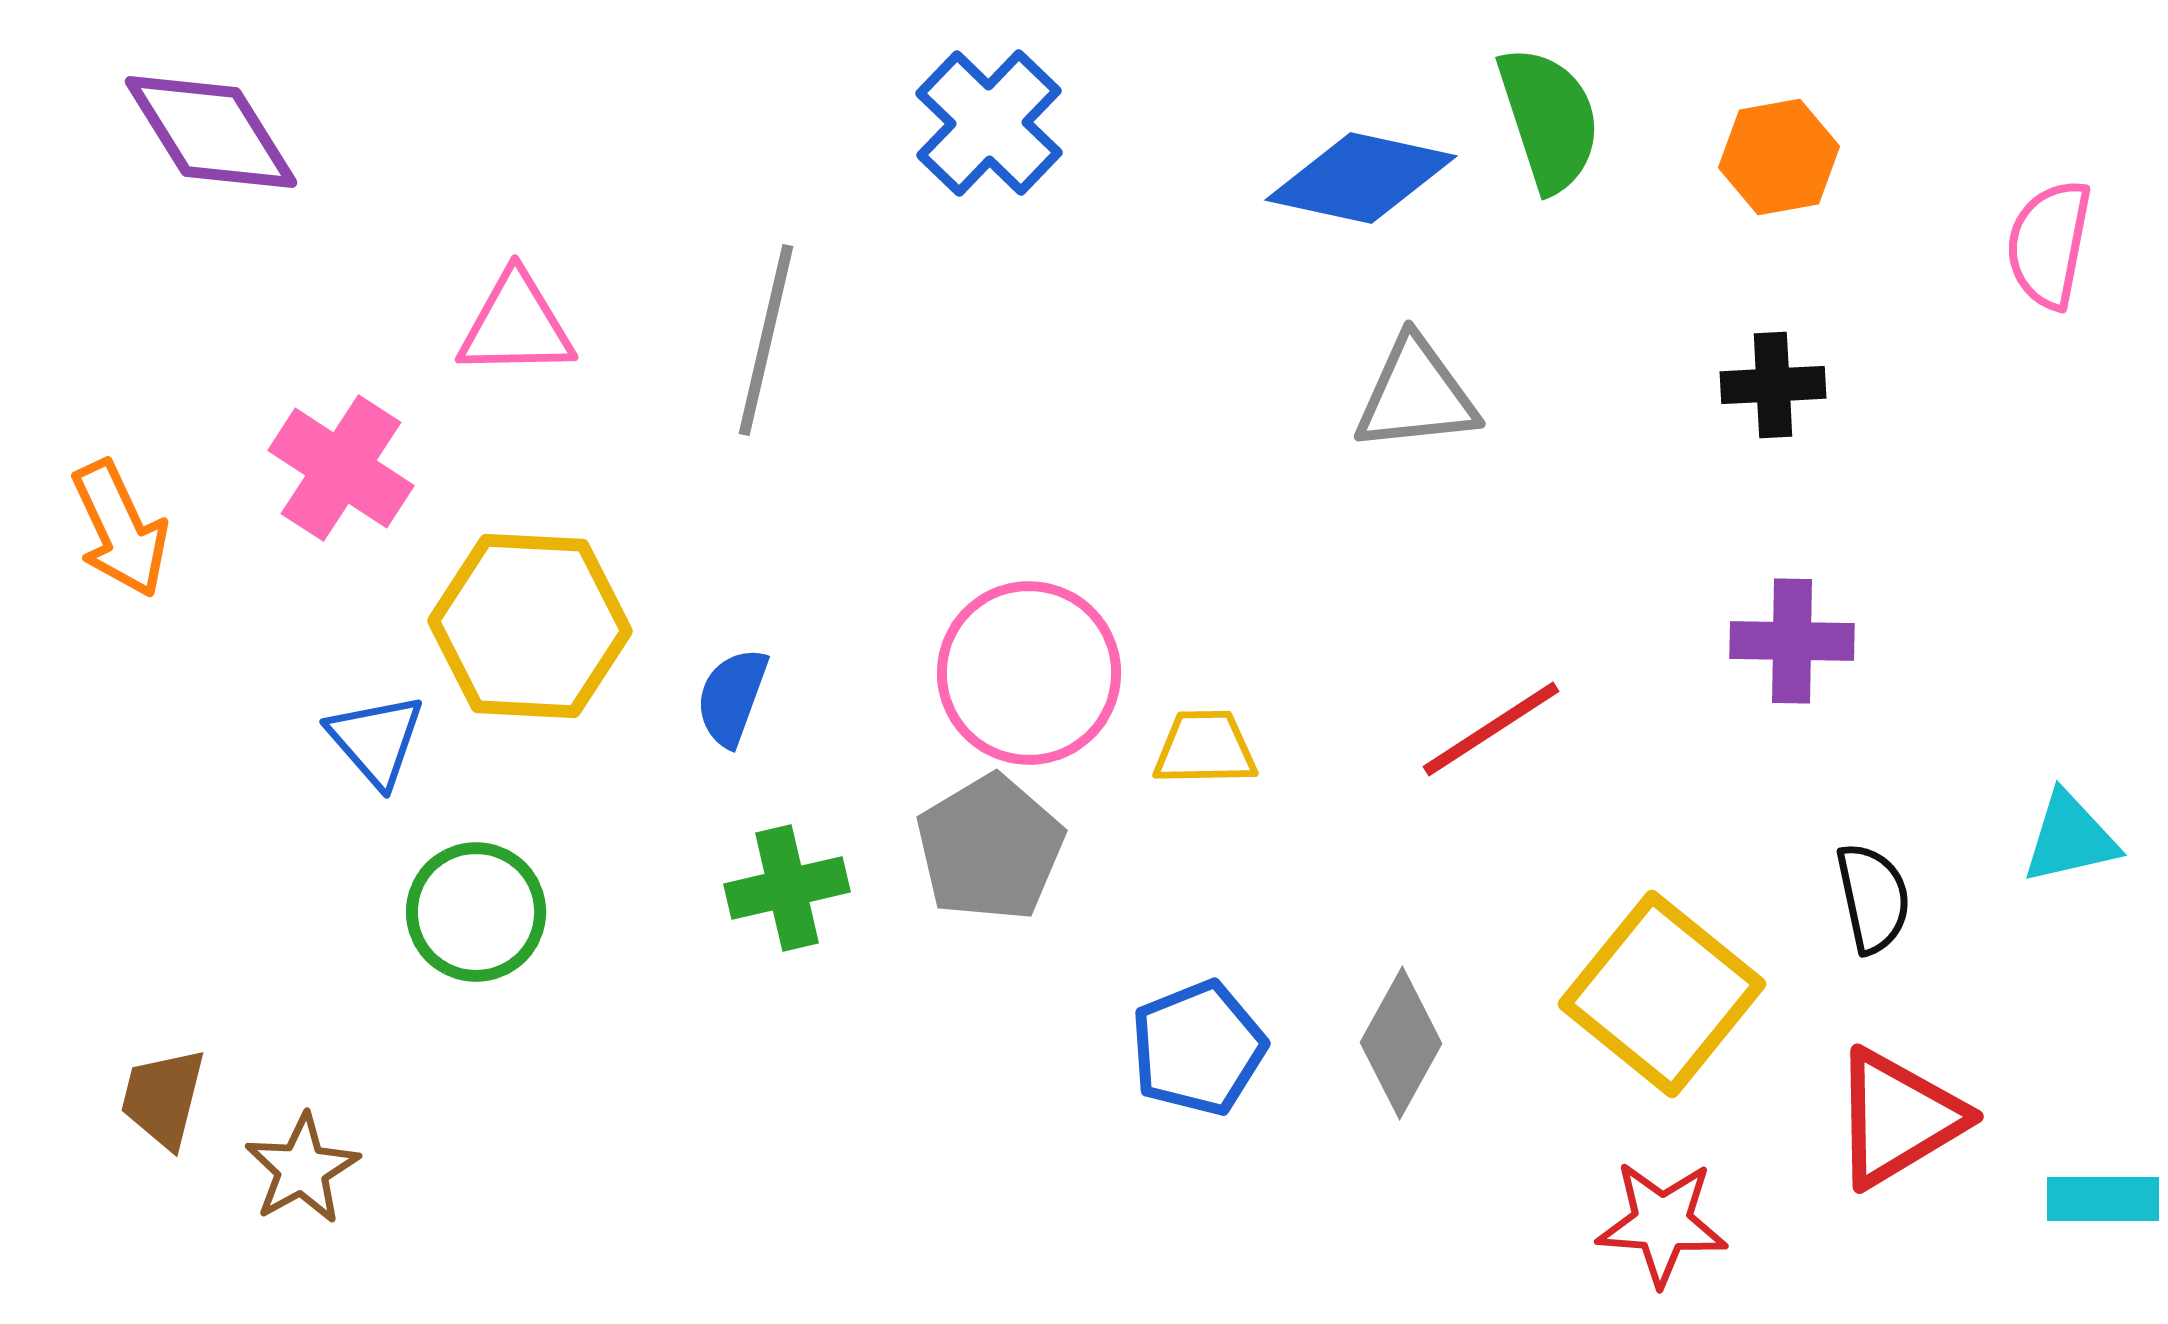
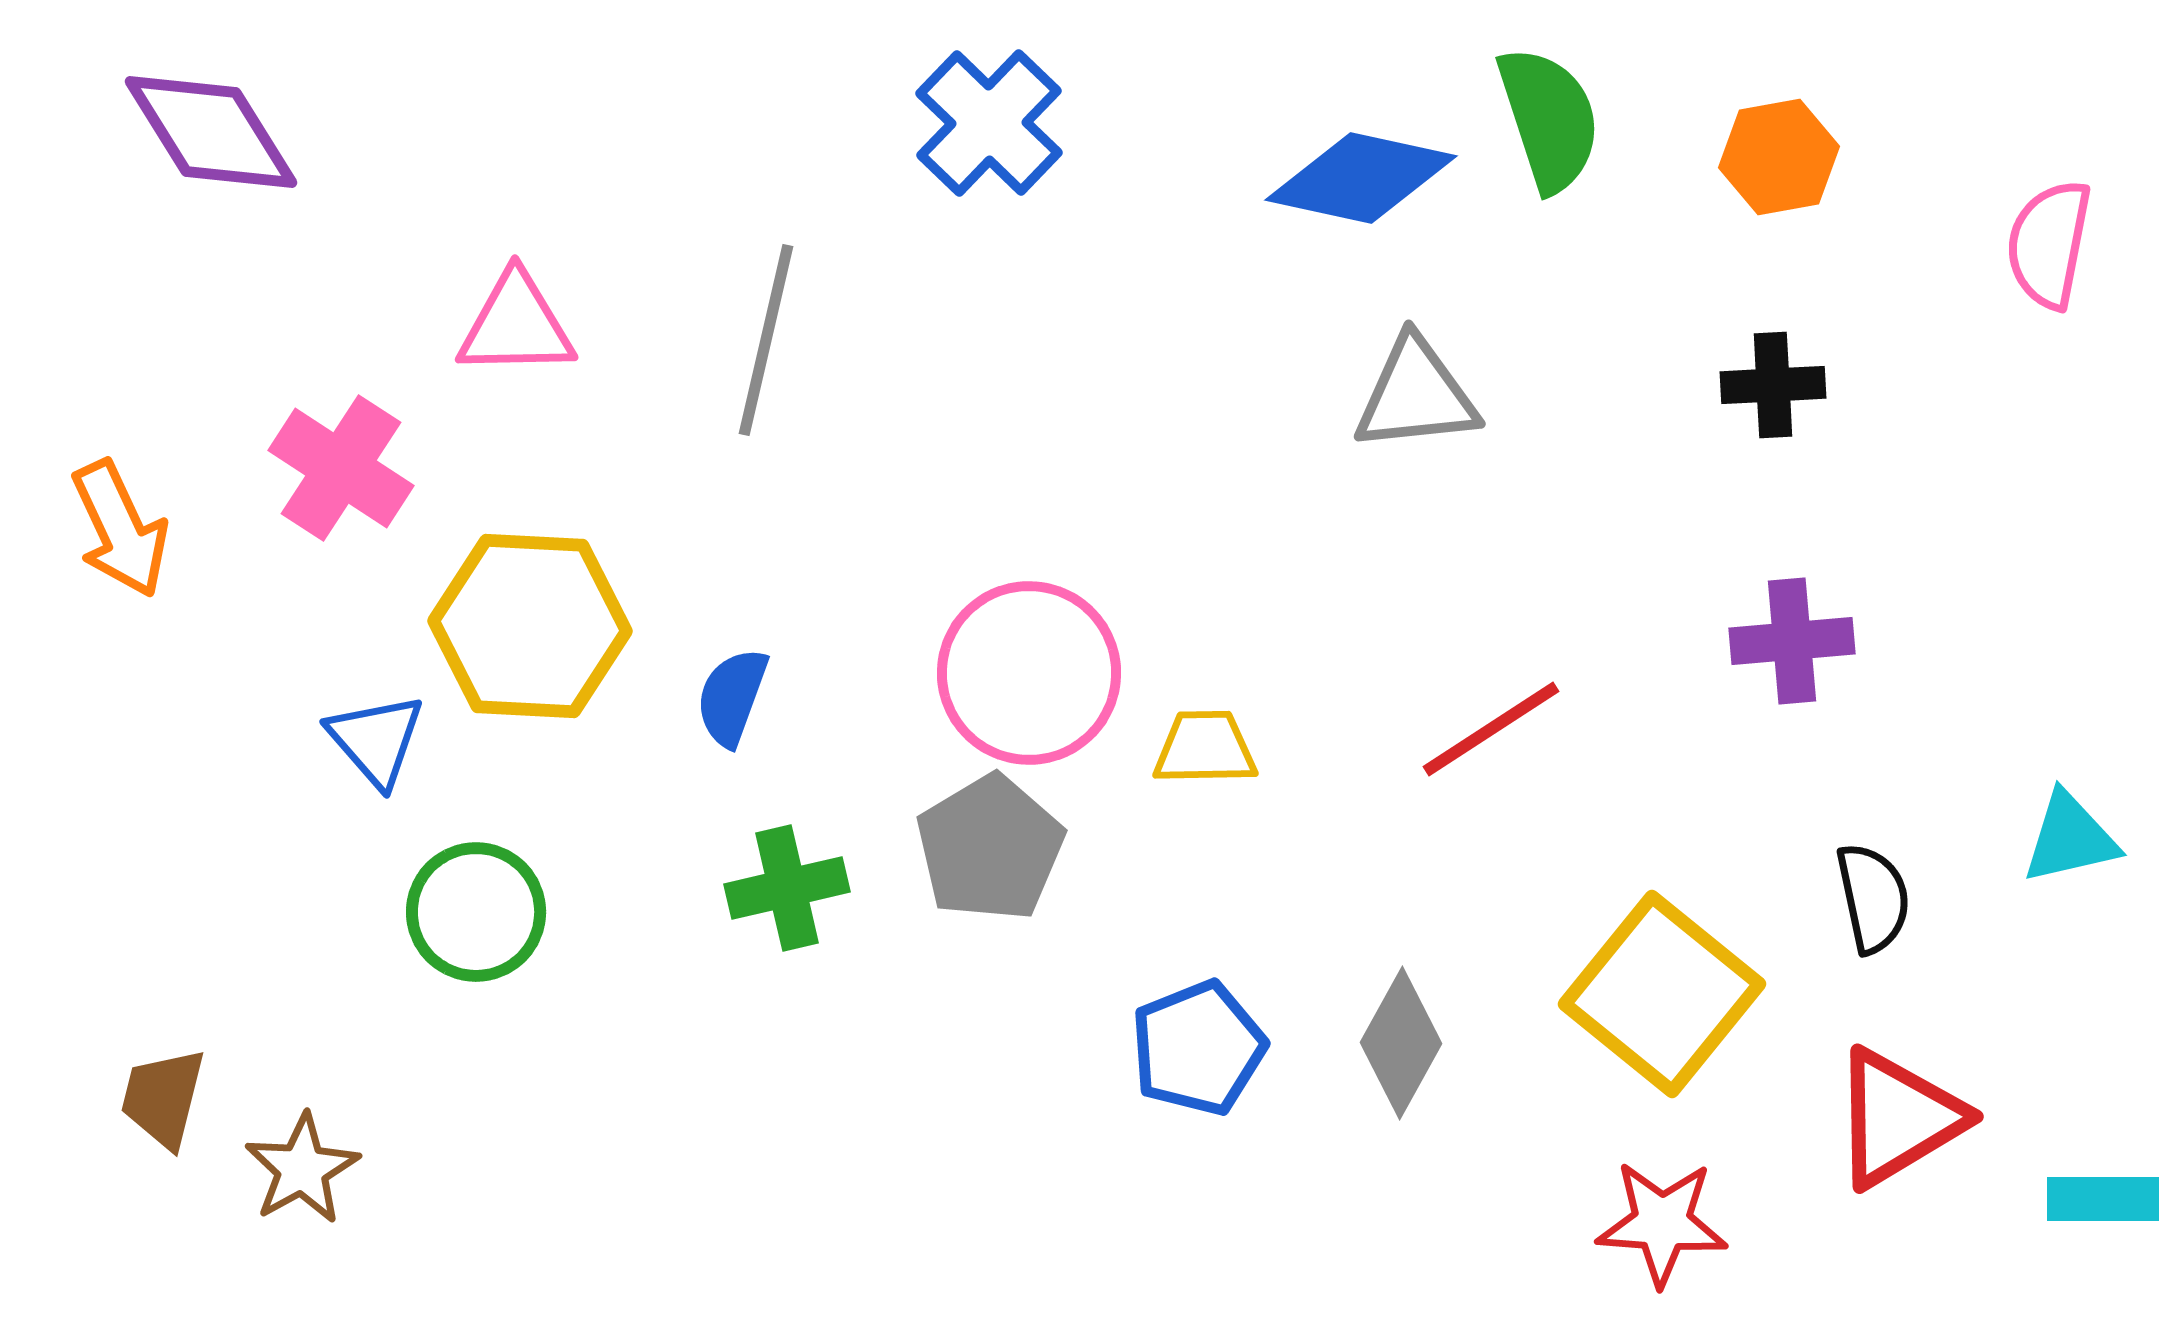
purple cross: rotated 6 degrees counterclockwise
